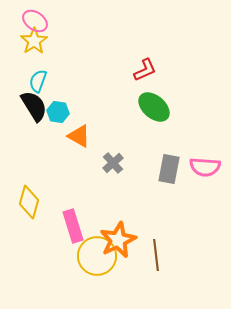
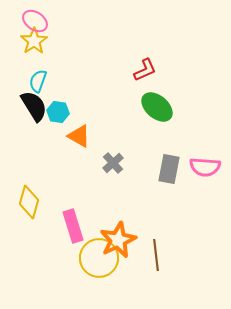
green ellipse: moved 3 px right
yellow circle: moved 2 px right, 2 px down
